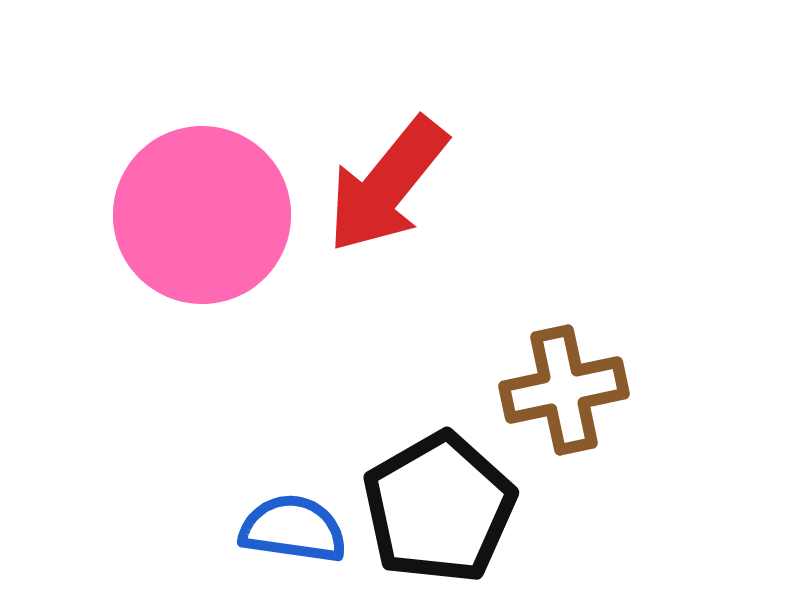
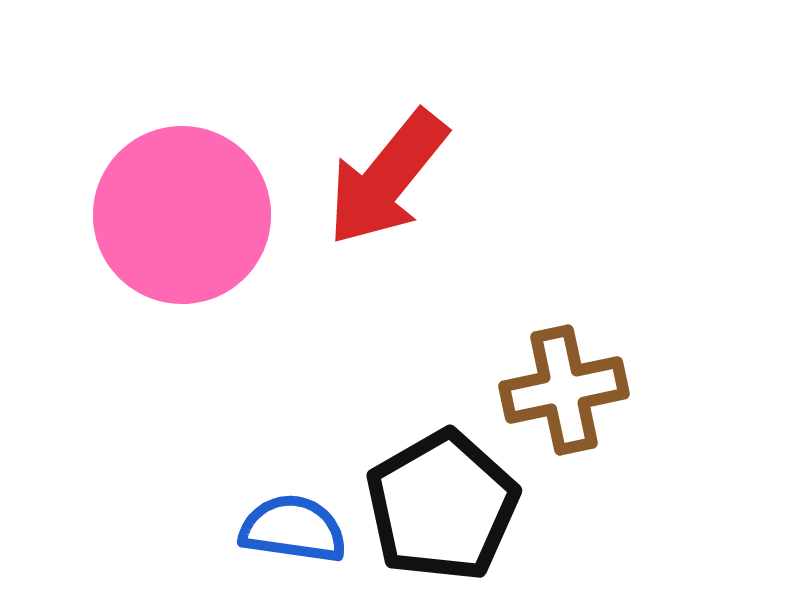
red arrow: moved 7 px up
pink circle: moved 20 px left
black pentagon: moved 3 px right, 2 px up
